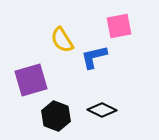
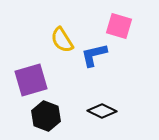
pink square: rotated 28 degrees clockwise
blue L-shape: moved 2 px up
black diamond: moved 1 px down
black hexagon: moved 10 px left
